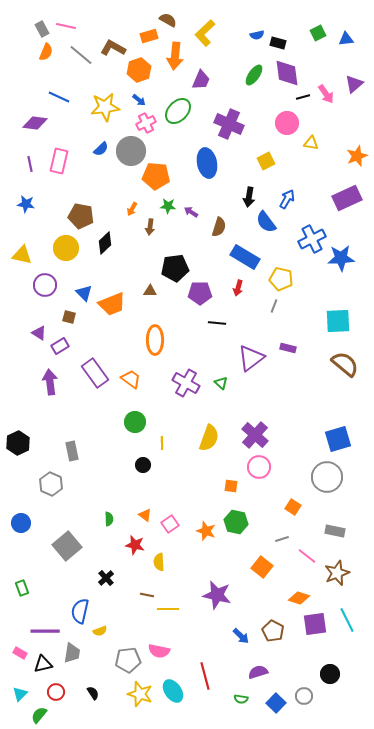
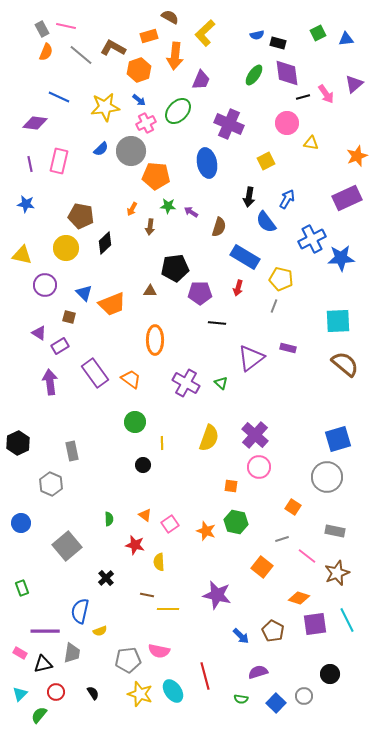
brown semicircle at (168, 20): moved 2 px right, 3 px up
